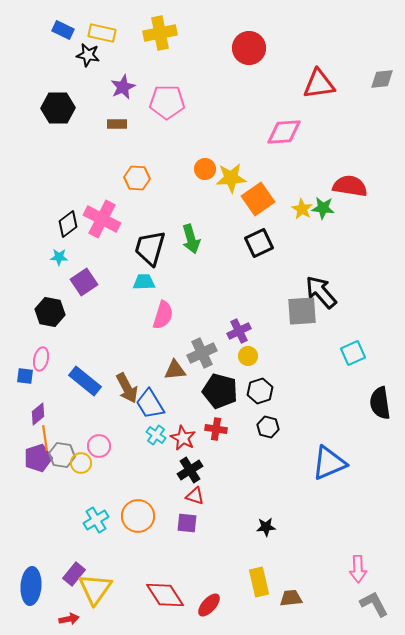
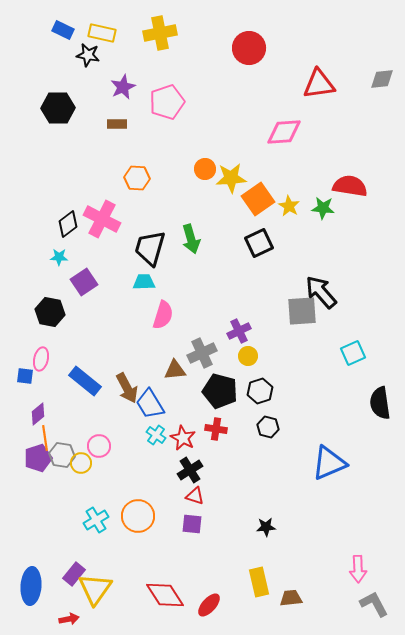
pink pentagon at (167, 102): rotated 20 degrees counterclockwise
yellow star at (302, 209): moved 13 px left, 3 px up
purple square at (187, 523): moved 5 px right, 1 px down
